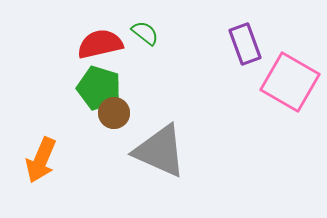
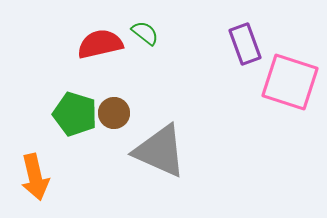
pink square: rotated 12 degrees counterclockwise
green pentagon: moved 24 px left, 26 px down
orange arrow: moved 6 px left, 17 px down; rotated 36 degrees counterclockwise
